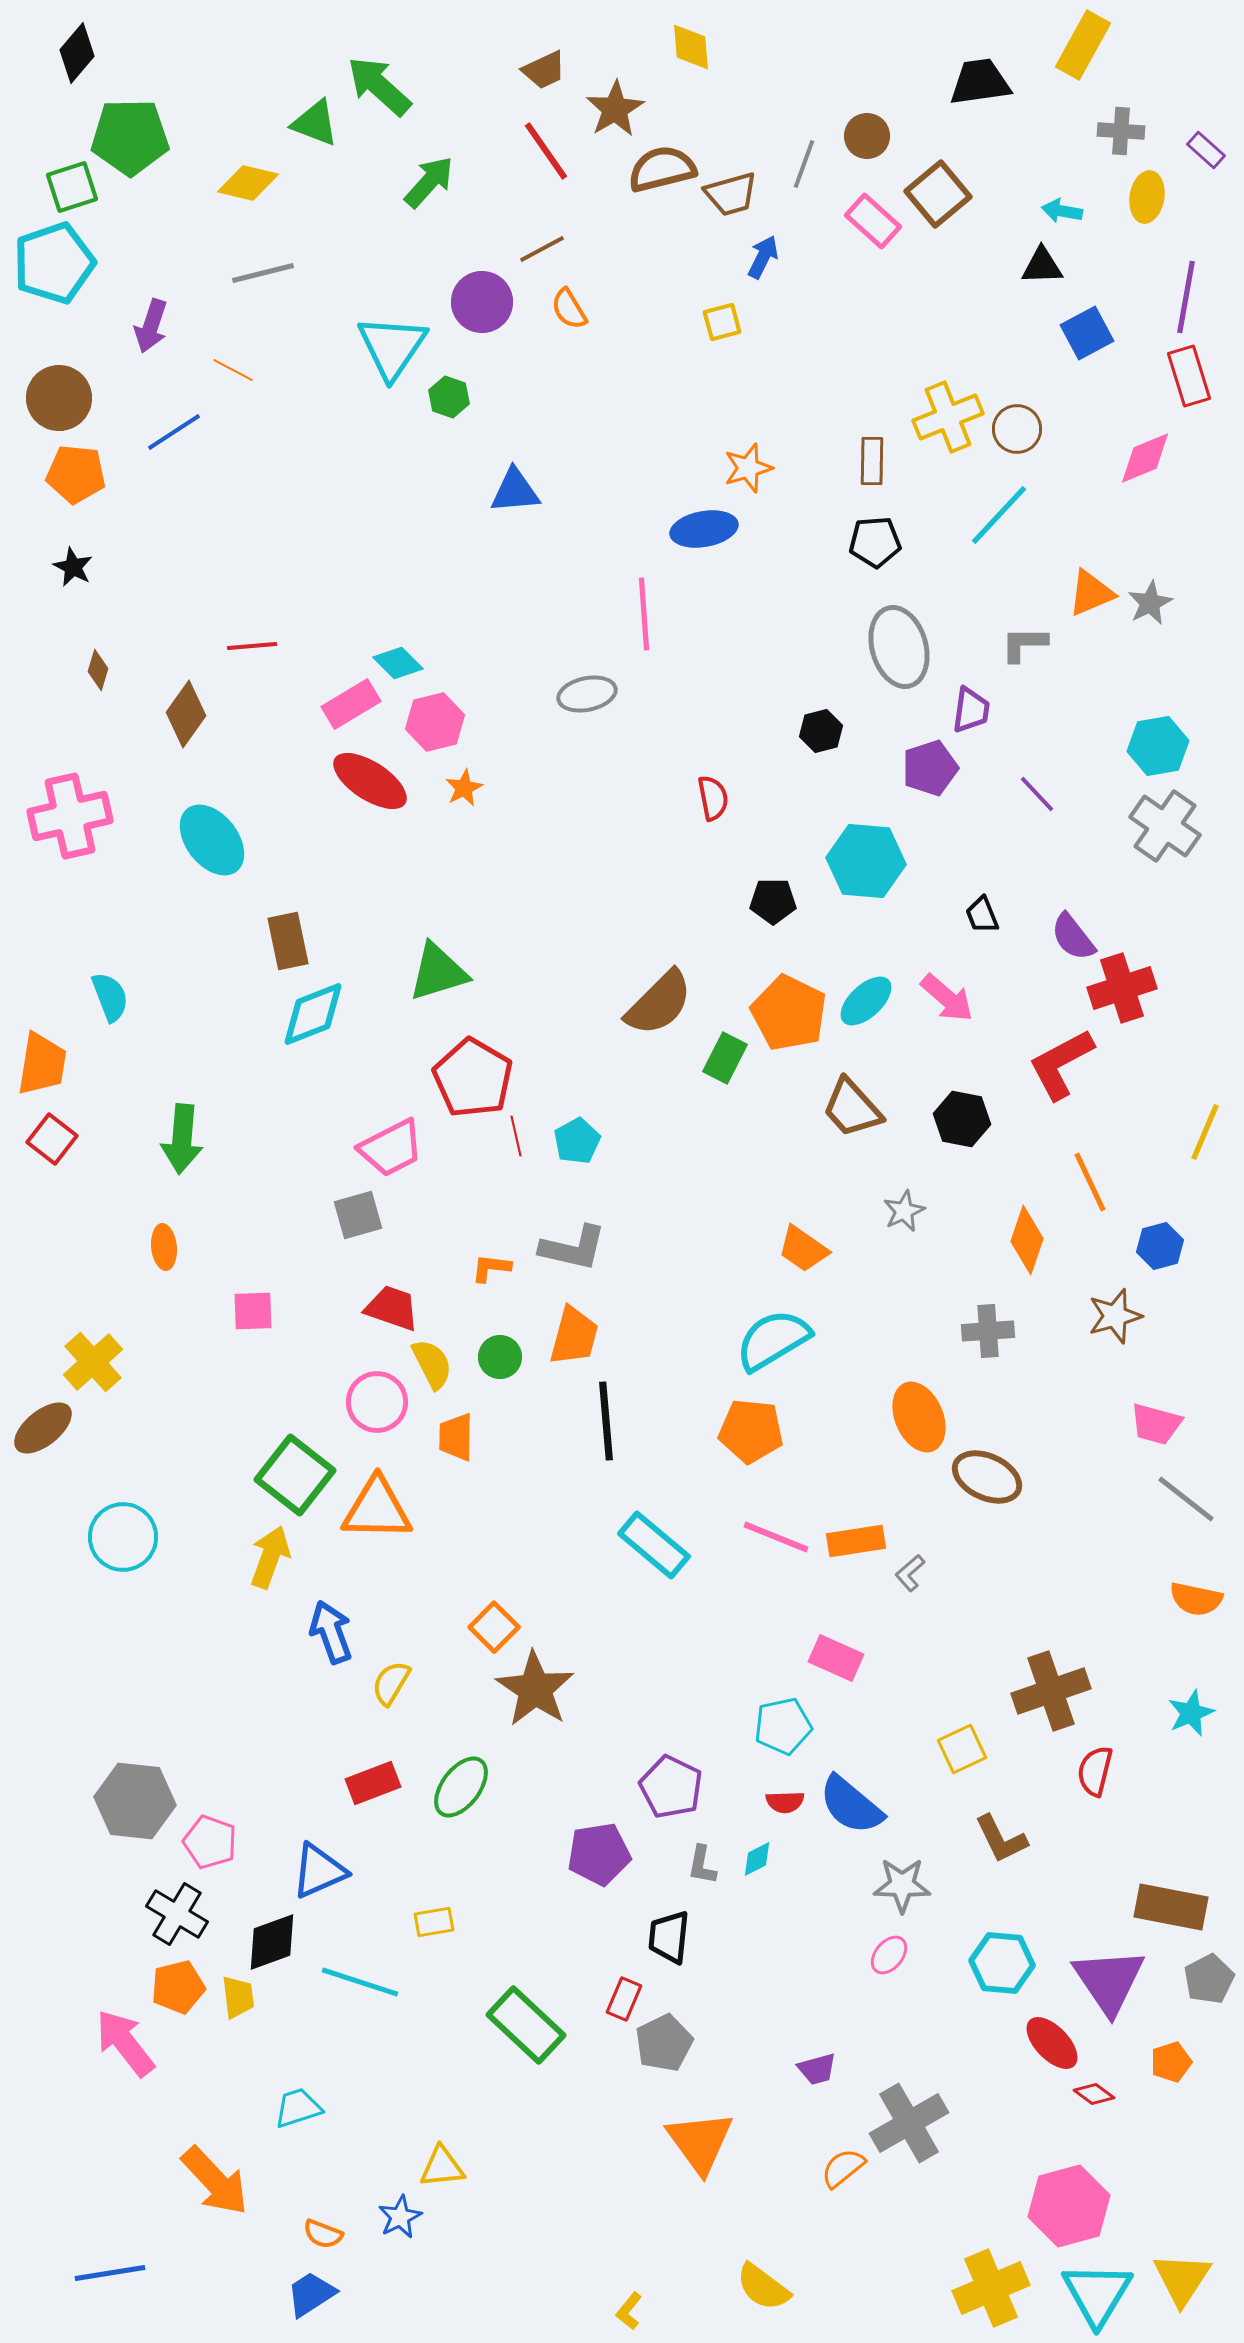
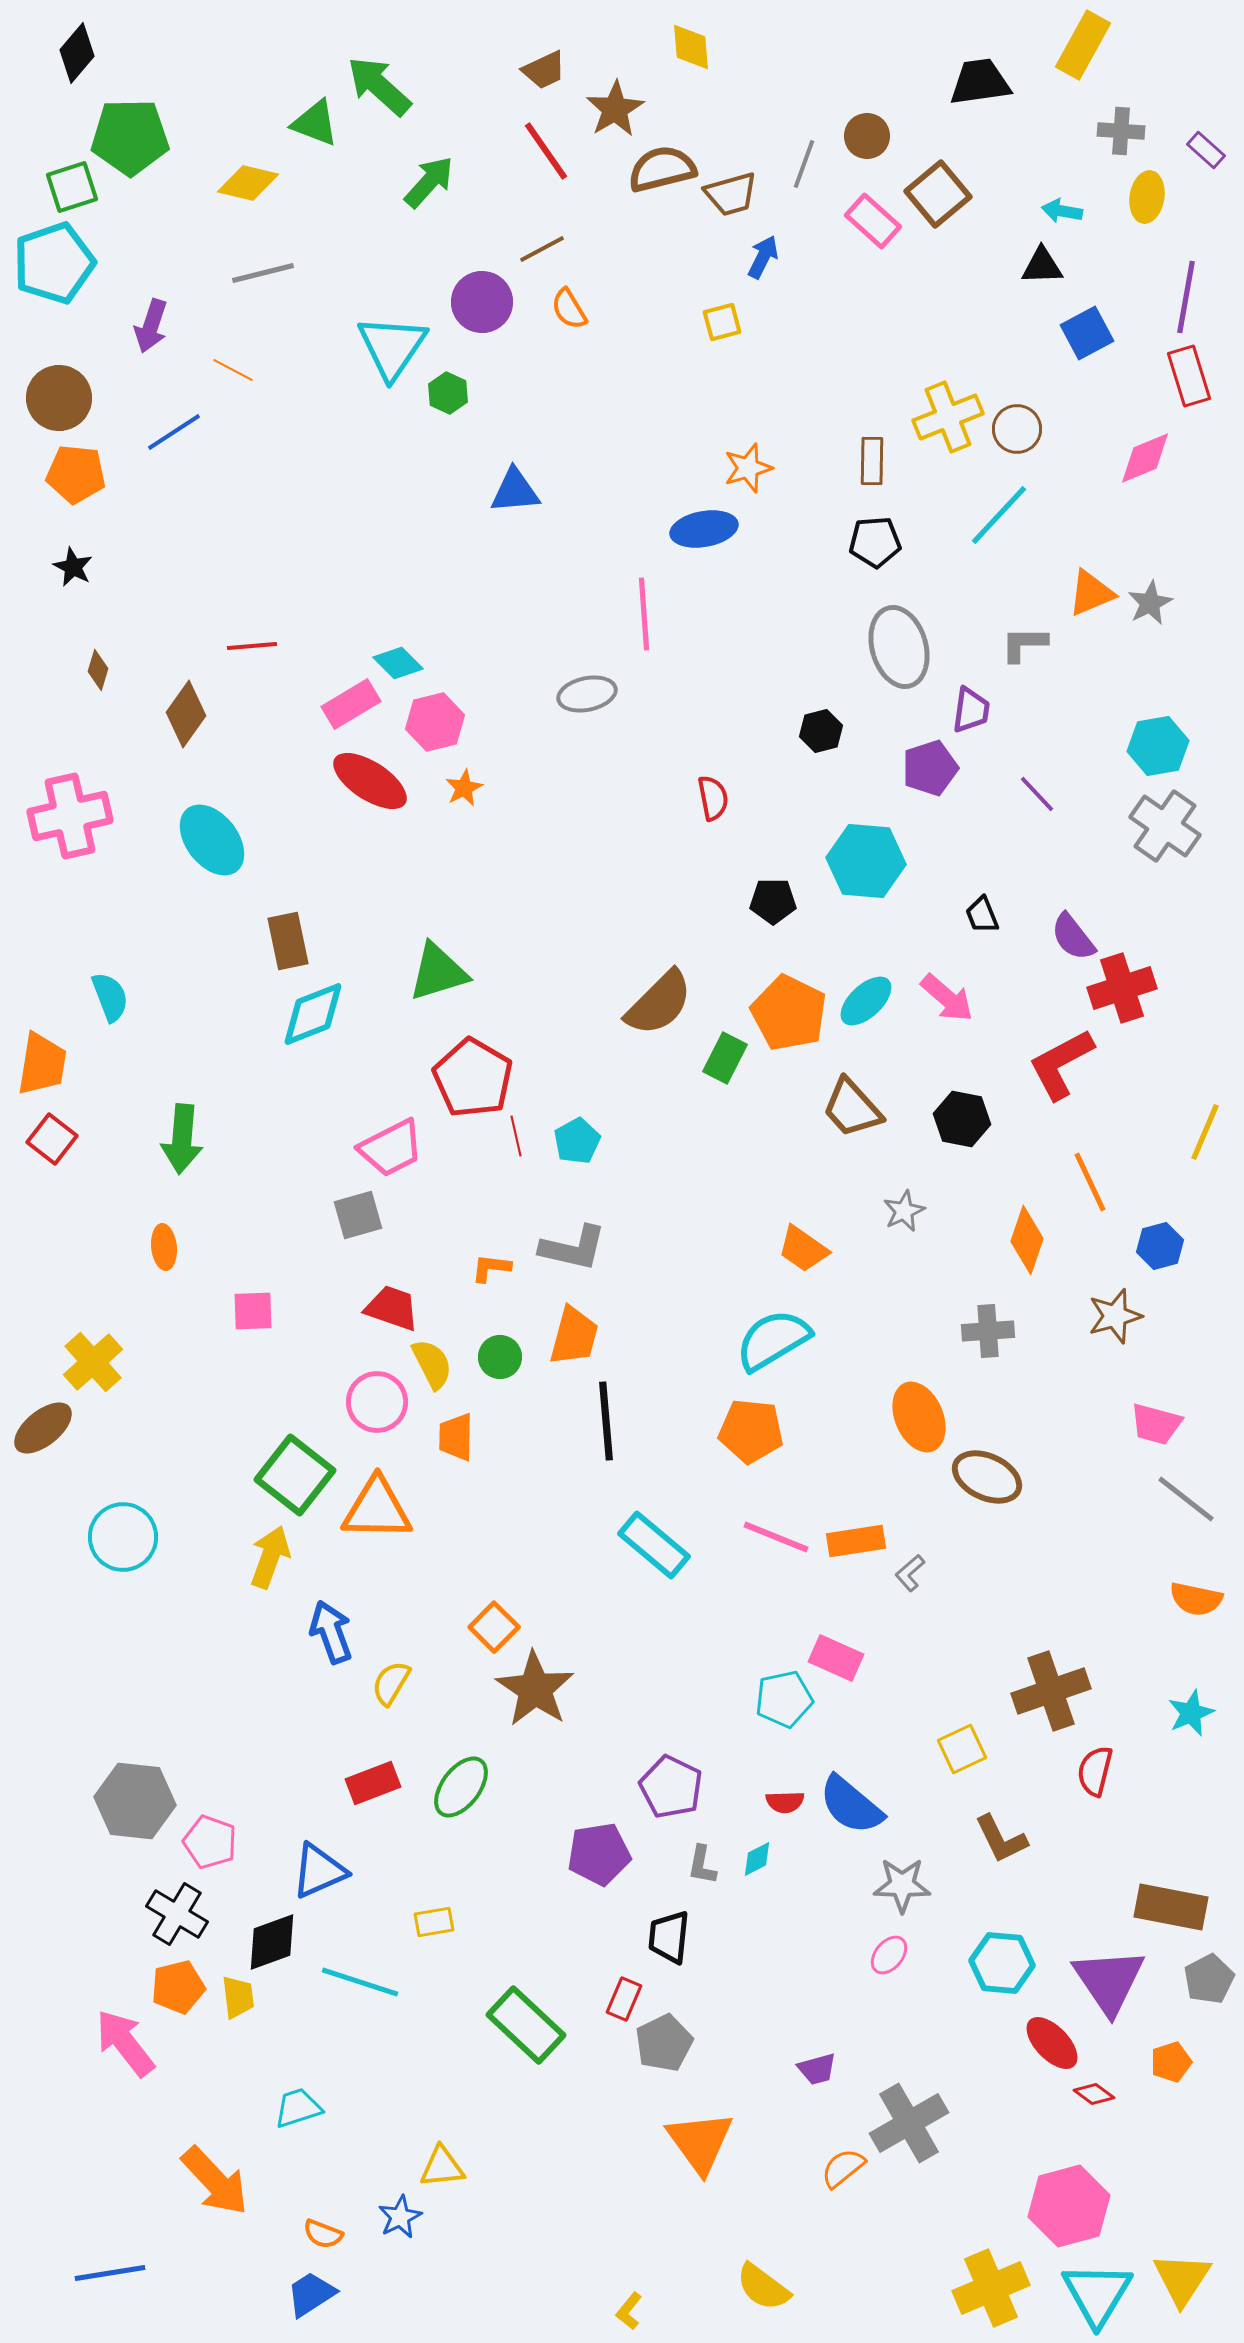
green hexagon at (449, 397): moved 1 px left, 4 px up; rotated 6 degrees clockwise
cyan pentagon at (783, 1726): moved 1 px right, 27 px up
